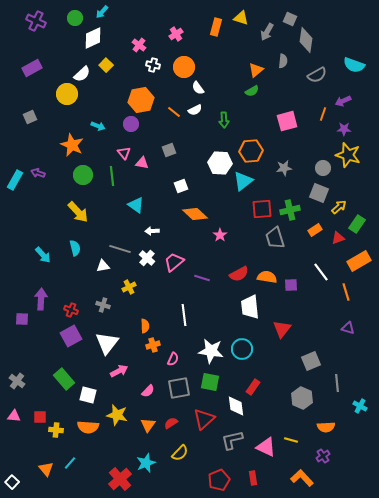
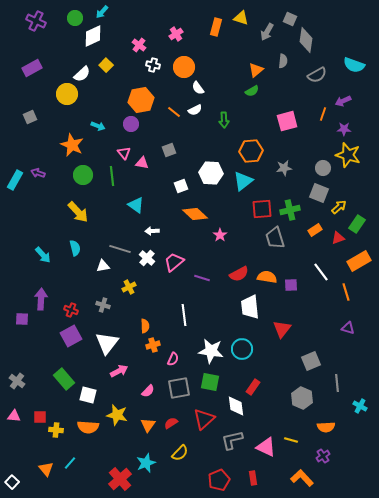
white diamond at (93, 38): moved 2 px up
white hexagon at (220, 163): moved 9 px left, 10 px down
